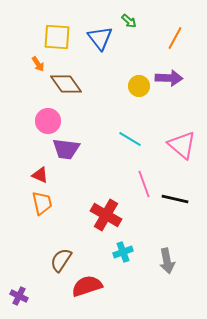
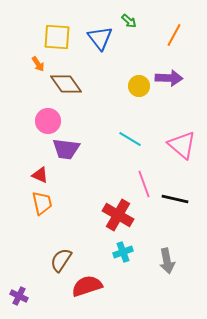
orange line: moved 1 px left, 3 px up
red cross: moved 12 px right
